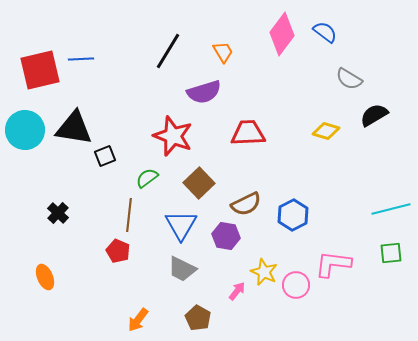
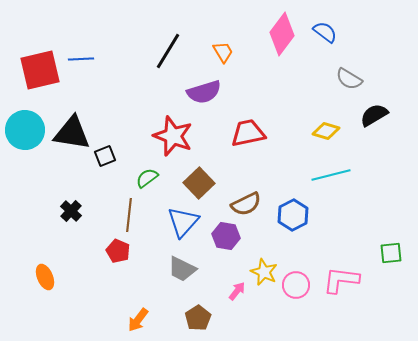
black triangle: moved 2 px left, 5 px down
red trapezoid: rotated 9 degrees counterclockwise
cyan line: moved 60 px left, 34 px up
black cross: moved 13 px right, 2 px up
blue triangle: moved 2 px right, 3 px up; rotated 12 degrees clockwise
pink L-shape: moved 8 px right, 16 px down
brown pentagon: rotated 10 degrees clockwise
